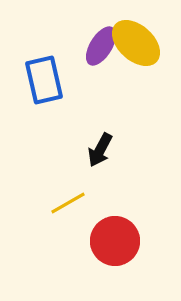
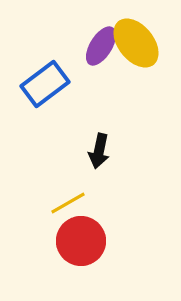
yellow ellipse: rotated 9 degrees clockwise
blue rectangle: moved 1 px right, 4 px down; rotated 66 degrees clockwise
black arrow: moved 1 px left, 1 px down; rotated 16 degrees counterclockwise
red circle: moved 34 px left
